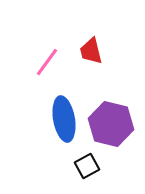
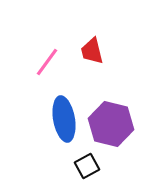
red trapezoid: moved 1 px right
